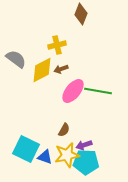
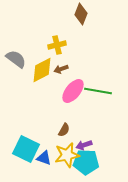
blue triangle: moved 1 px left, 1 px down
